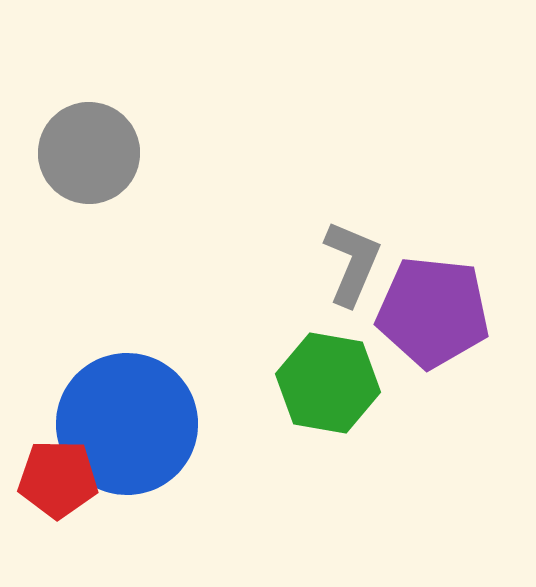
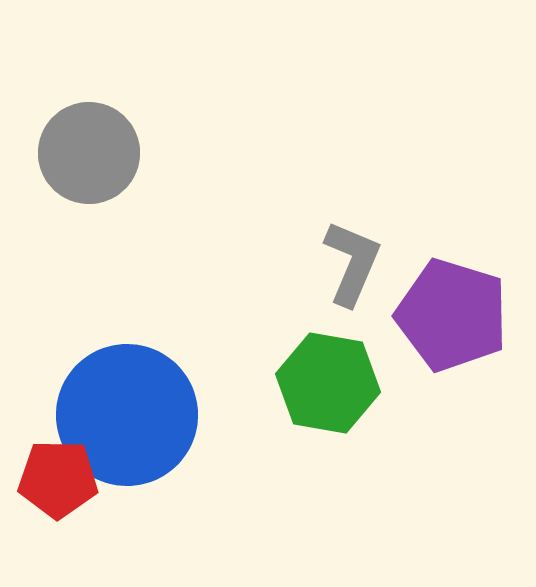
purple pentagon: moved 19 px right, 3 px down; rotated 11 degrees clockwise
blue circle: moved 9 px up
